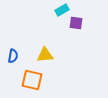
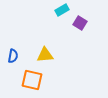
purple square: moved 4 px right; rotated 24 degrees clockwise
